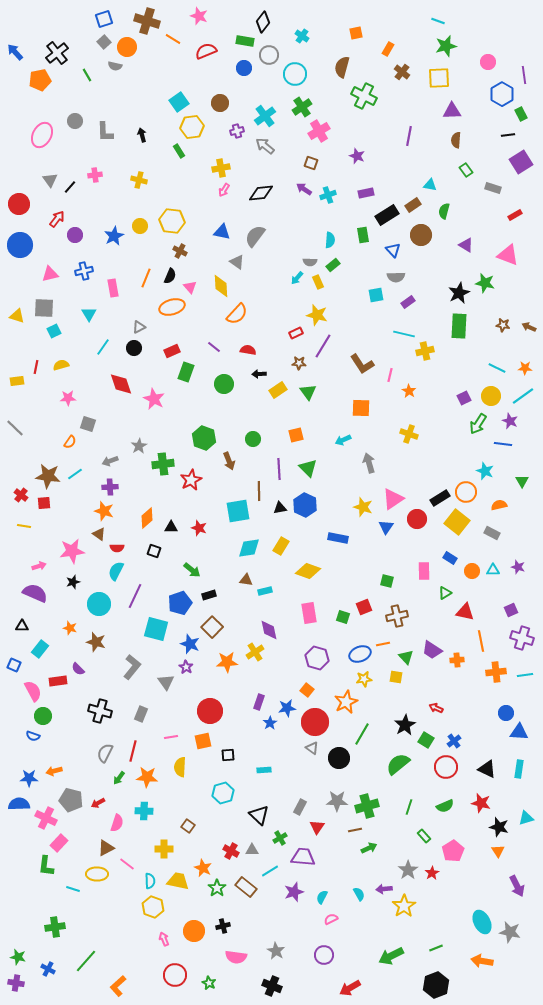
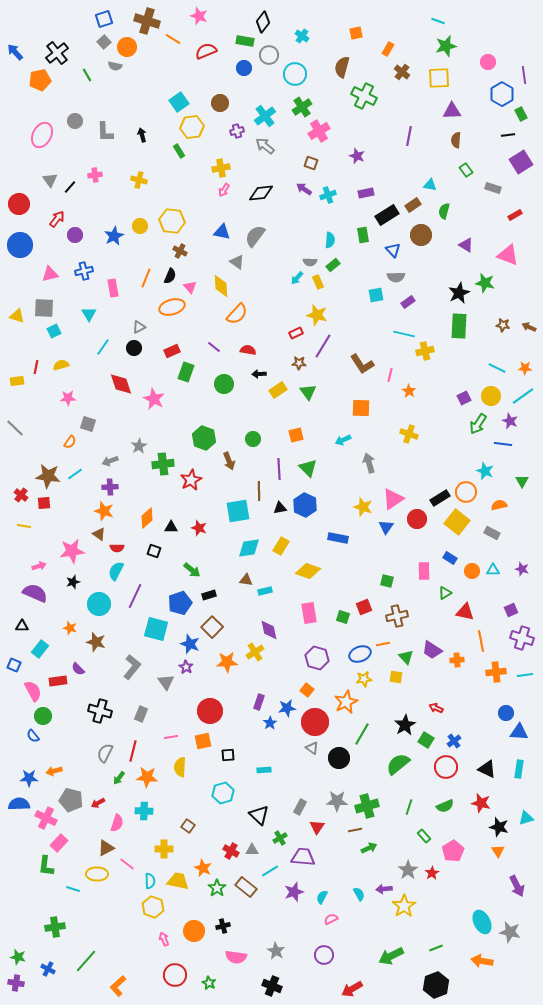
purple star at (518, 567): moved 4 px right, 2 px down
blue semicircle at (33, 736): rotated 32 degrees clockwise
red arrow at (350, 988): moved 2 px right, 1 px down
